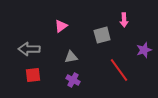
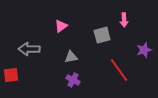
red square: moved 22 px left
